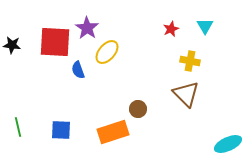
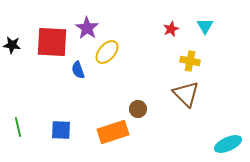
red square: moved 3 px left
